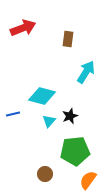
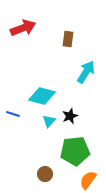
blue line: rotated 32 degrees clockwise
